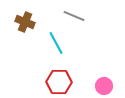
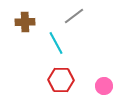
gray line: rotated 60 degrees counterclockwise
brown cross: rotated 24 degrees counterclockwise
red hexagon: moved 2 px right, 2 px up
